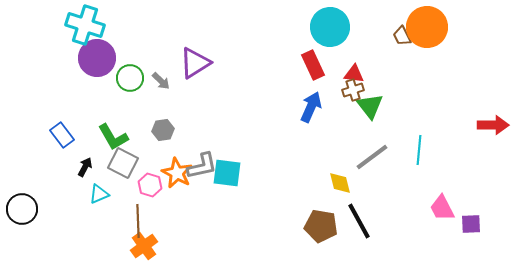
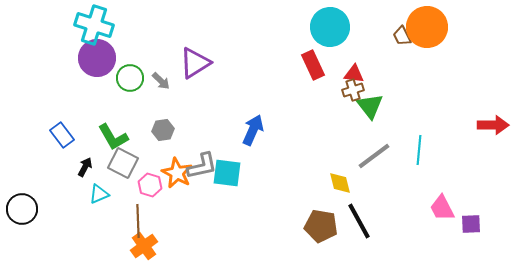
cyan cross: moved 9 px right
blue arrow: moved 58 px left, 23 px down
gray line: moved 2 px right, 1 px up
